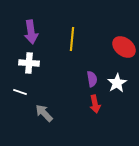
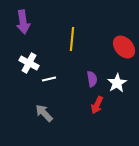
purple arrow: moved 8 px left, 10 px up
red ellipse: rotated 10 degrees clockwise
white cross: rotated 24 degrees clockwise
white line: moved 29 px right, 13 px up; rotated 32 degrees counterclockwise
red arrow: moved 2 px right, 1 px down; rotated 36 degrees clockwise
